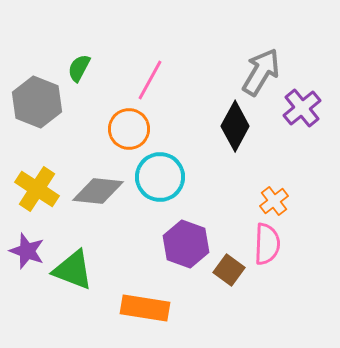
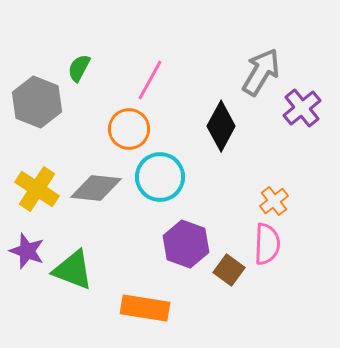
black diamond: moved 14 px left
gray diamond: moved 2 px left, 3 px up
